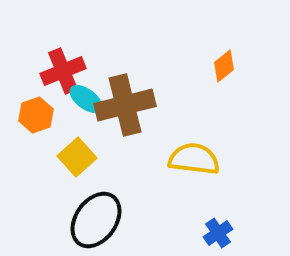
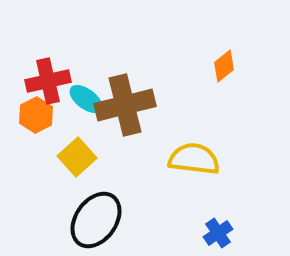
red cross: moved 15 px left, 10 px down; rotated 9 degrees clockwise
orange hexagon: rotated 8 degrees counterclockwise
